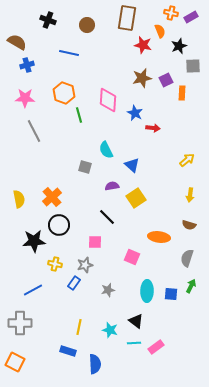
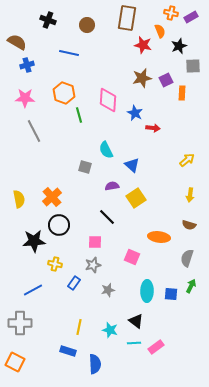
gray star at (85, 265): moved 8 px right
